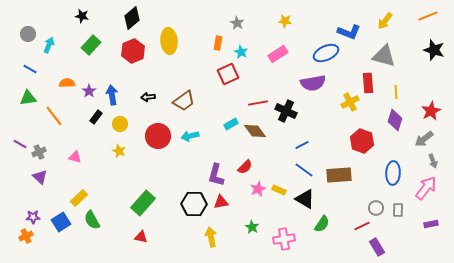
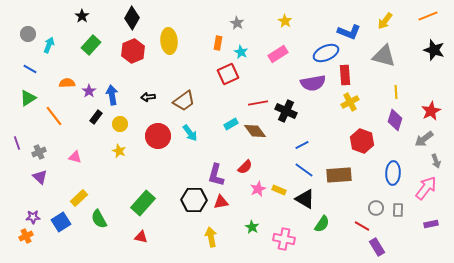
black star at (82, 16): rotated 24 degrees clockwise
black diamond at (132, 18): rotated 20 degrees counterclockwise
yellow star at (285, 21): rotated 24 degrees clockwise
red rectangle at (368, 83): moved 23 px left, 8 px up
green triangle at (28, 98): rotated 24 degrees counterclockwise
cyan arrow at (190, 136): moved 3 px up; rotated 114 degrees counterclockwise
purple line at (20, 144): moved 3 px left, 1 px up; rotated 40 degrees clockwise
gray arrow at (433, 161): moved 3 px right
black hexagon at (194, 204): moved 4 px up
green semicircle at (92, 220): moved 7 px right, 1 px up
red line at (362, 226): rotated 56 degrees clockwise
pink cross at (284, 239): rotated 20 degrees clockwise
